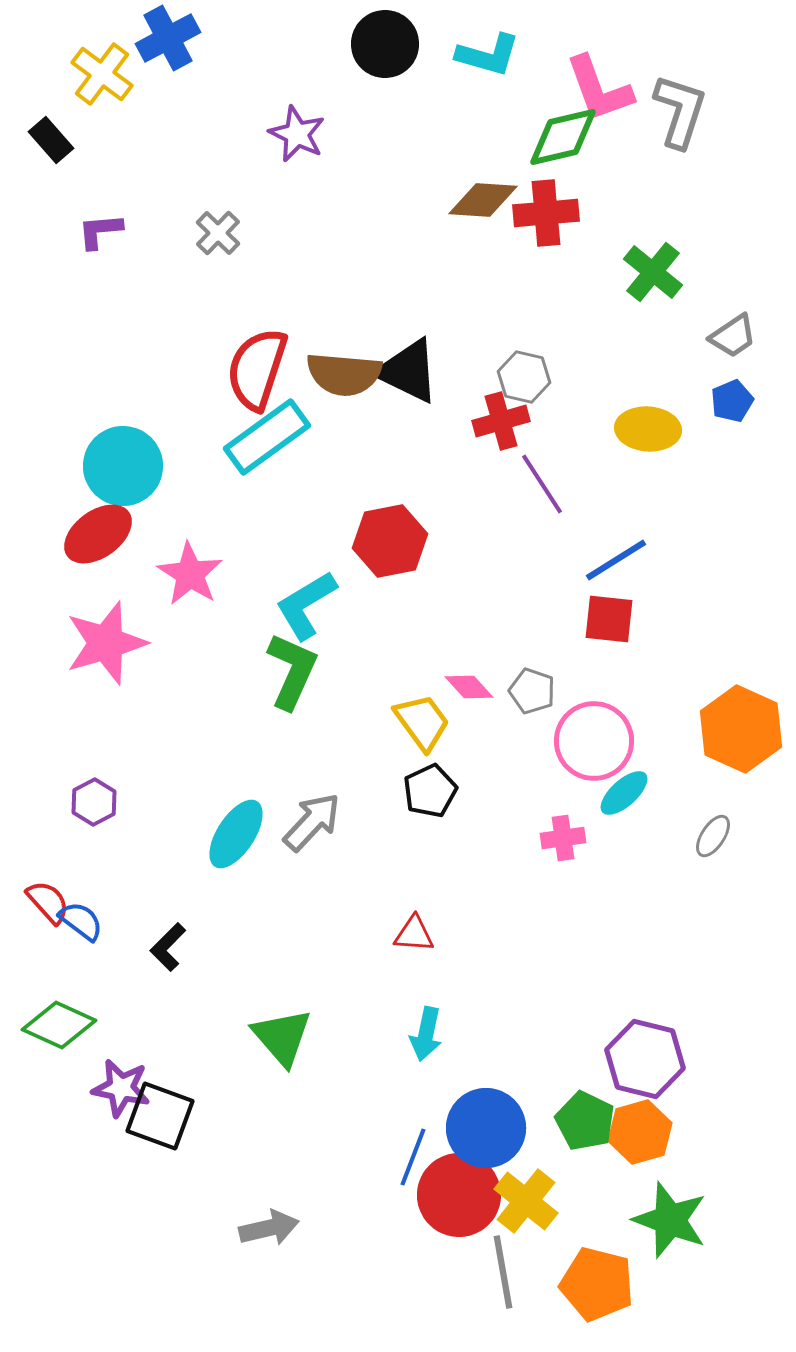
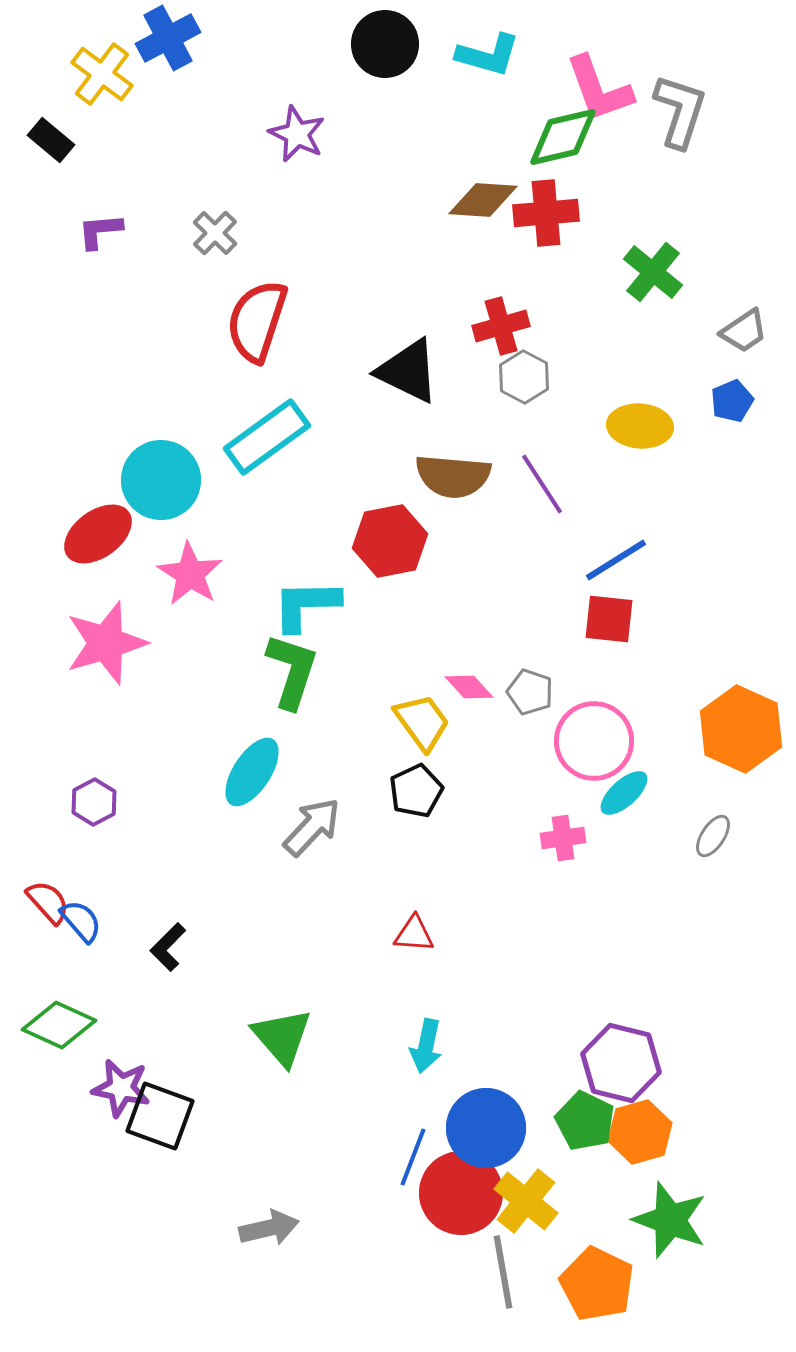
black rectangle at (51, 140): rotated 9 degrees counterclockwise
gray cross at (218, 233): moved 3 px left
gray trapezoid at (733, 336): moved 11 px right, 5 px up
red semicircle at (257, 369): moved 48 px up
brown semicircle at (344, 374): moved 109 px right, 102 px down
gray hexagon at (524, 377): rotated 15 degrees clockwise
red cross at (501, 421): moved 95 px up
yellow ellipse at (648, 429): moved 8 px left, 3 px up
cyan circle at (123, 466): moved 38 px right, 14 px down
cyan L-shape at (306, 605): rotated 30 degrees clockwise
green L-shape at (292, 671): rotated 6 degrees counterclockwise
gray pentagon at (532, 691): moved 2 px left, 1 px down
black pentagon at (430, 791): moved 14 px left
gray arrow at (312, 822): moved 5 px down
cyan ellipse at (236, 834): moved 16 px right, 62 px up
blue semicircle at (81, 921): rotated 12 degrees clockwise
cyan arrow at (426, 1034): moved 12 px down
purple hexagon at (645, 1059): moved 24 px left, 4 px down
red circle at (459, 1195): moved 2 px right, 2 px up
orange pentagon at (597, 1284): rotated 12 degrees clockwise
